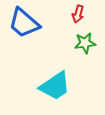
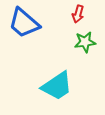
green star: moved 1 px up
cyan trapezoid: moved 2 px right
